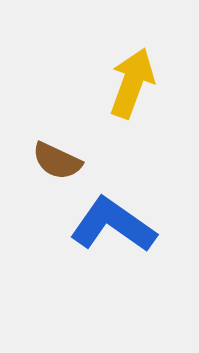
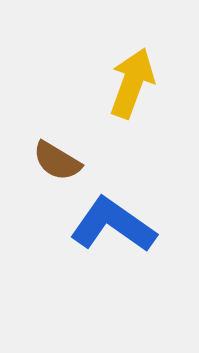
brown semicircle: rotated 6 degrees clockwise
